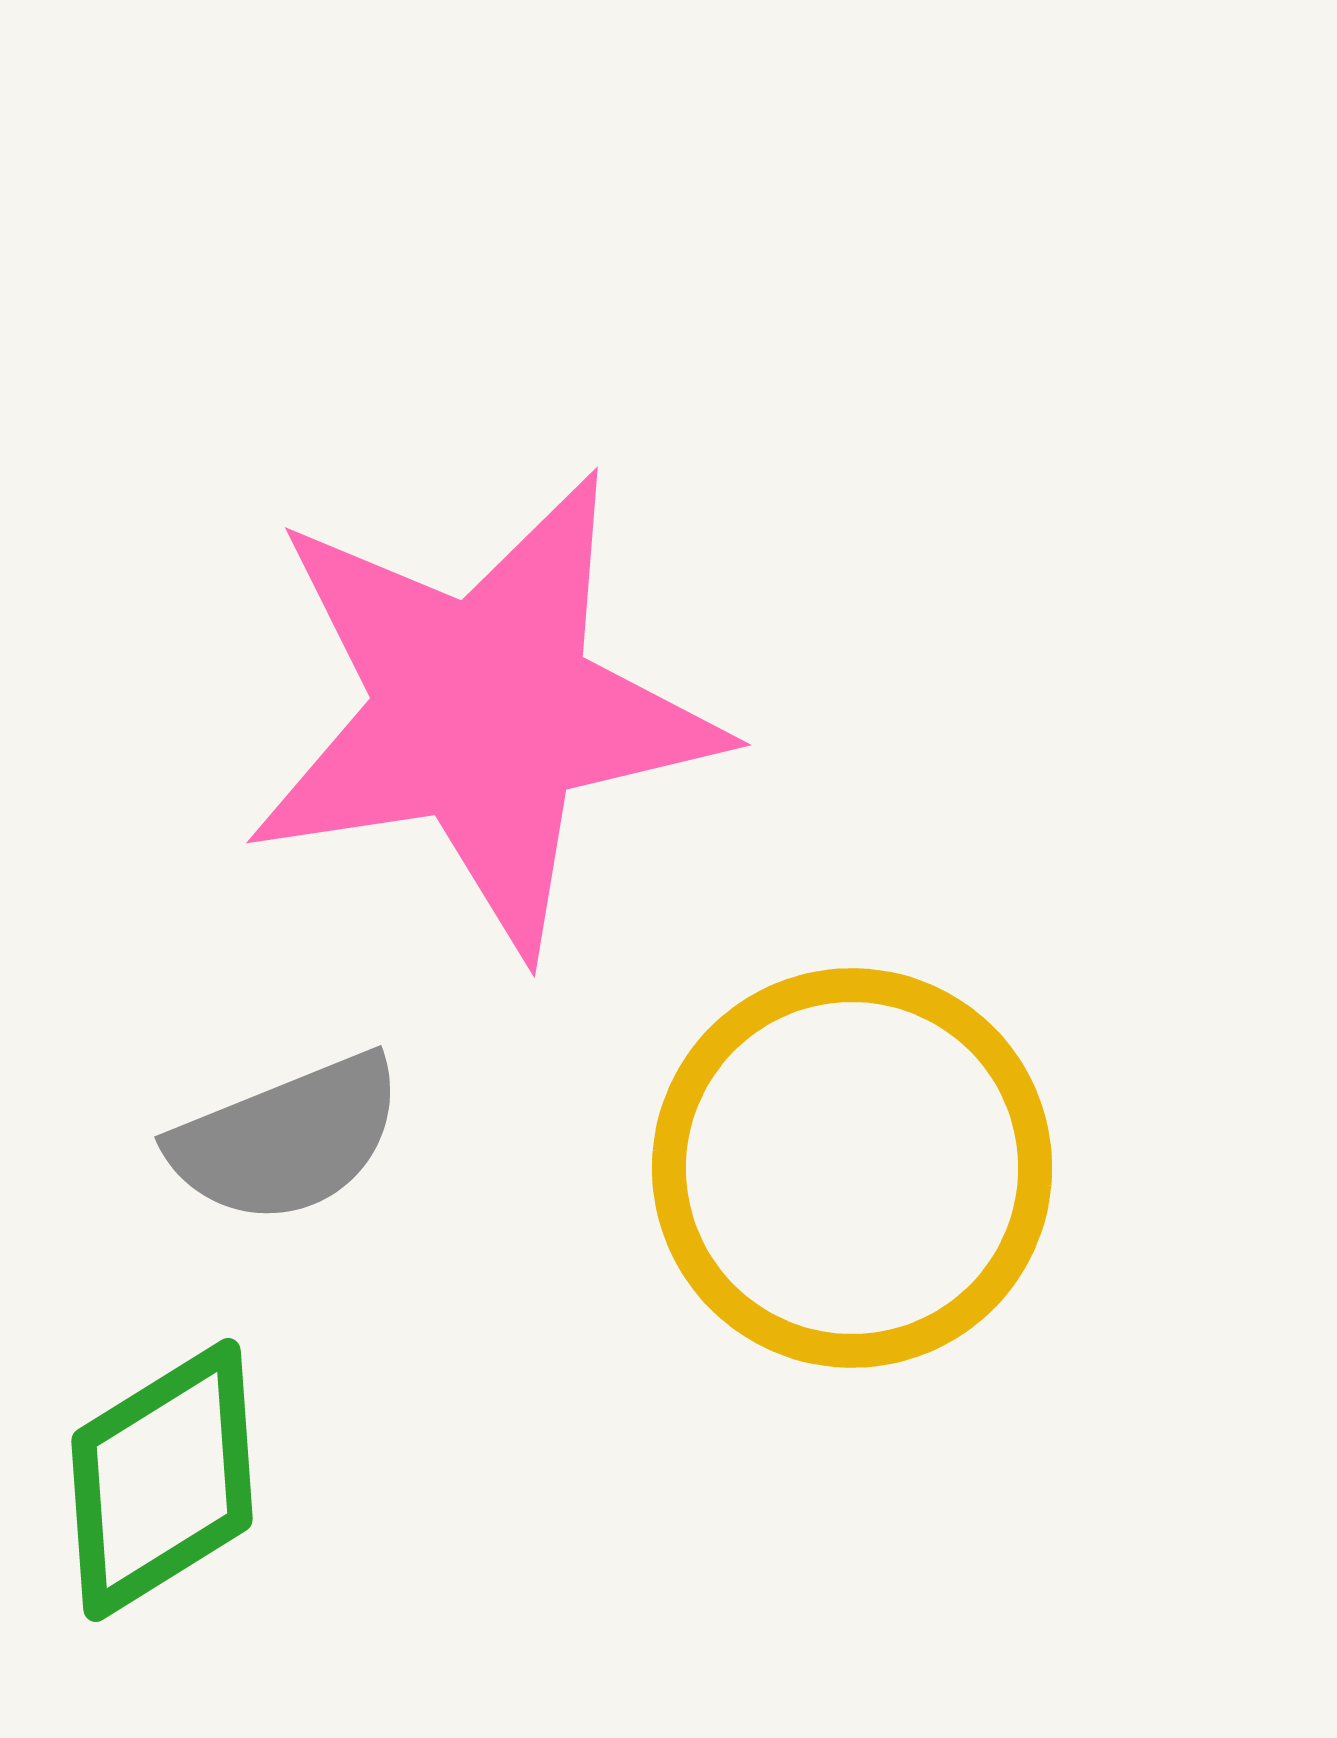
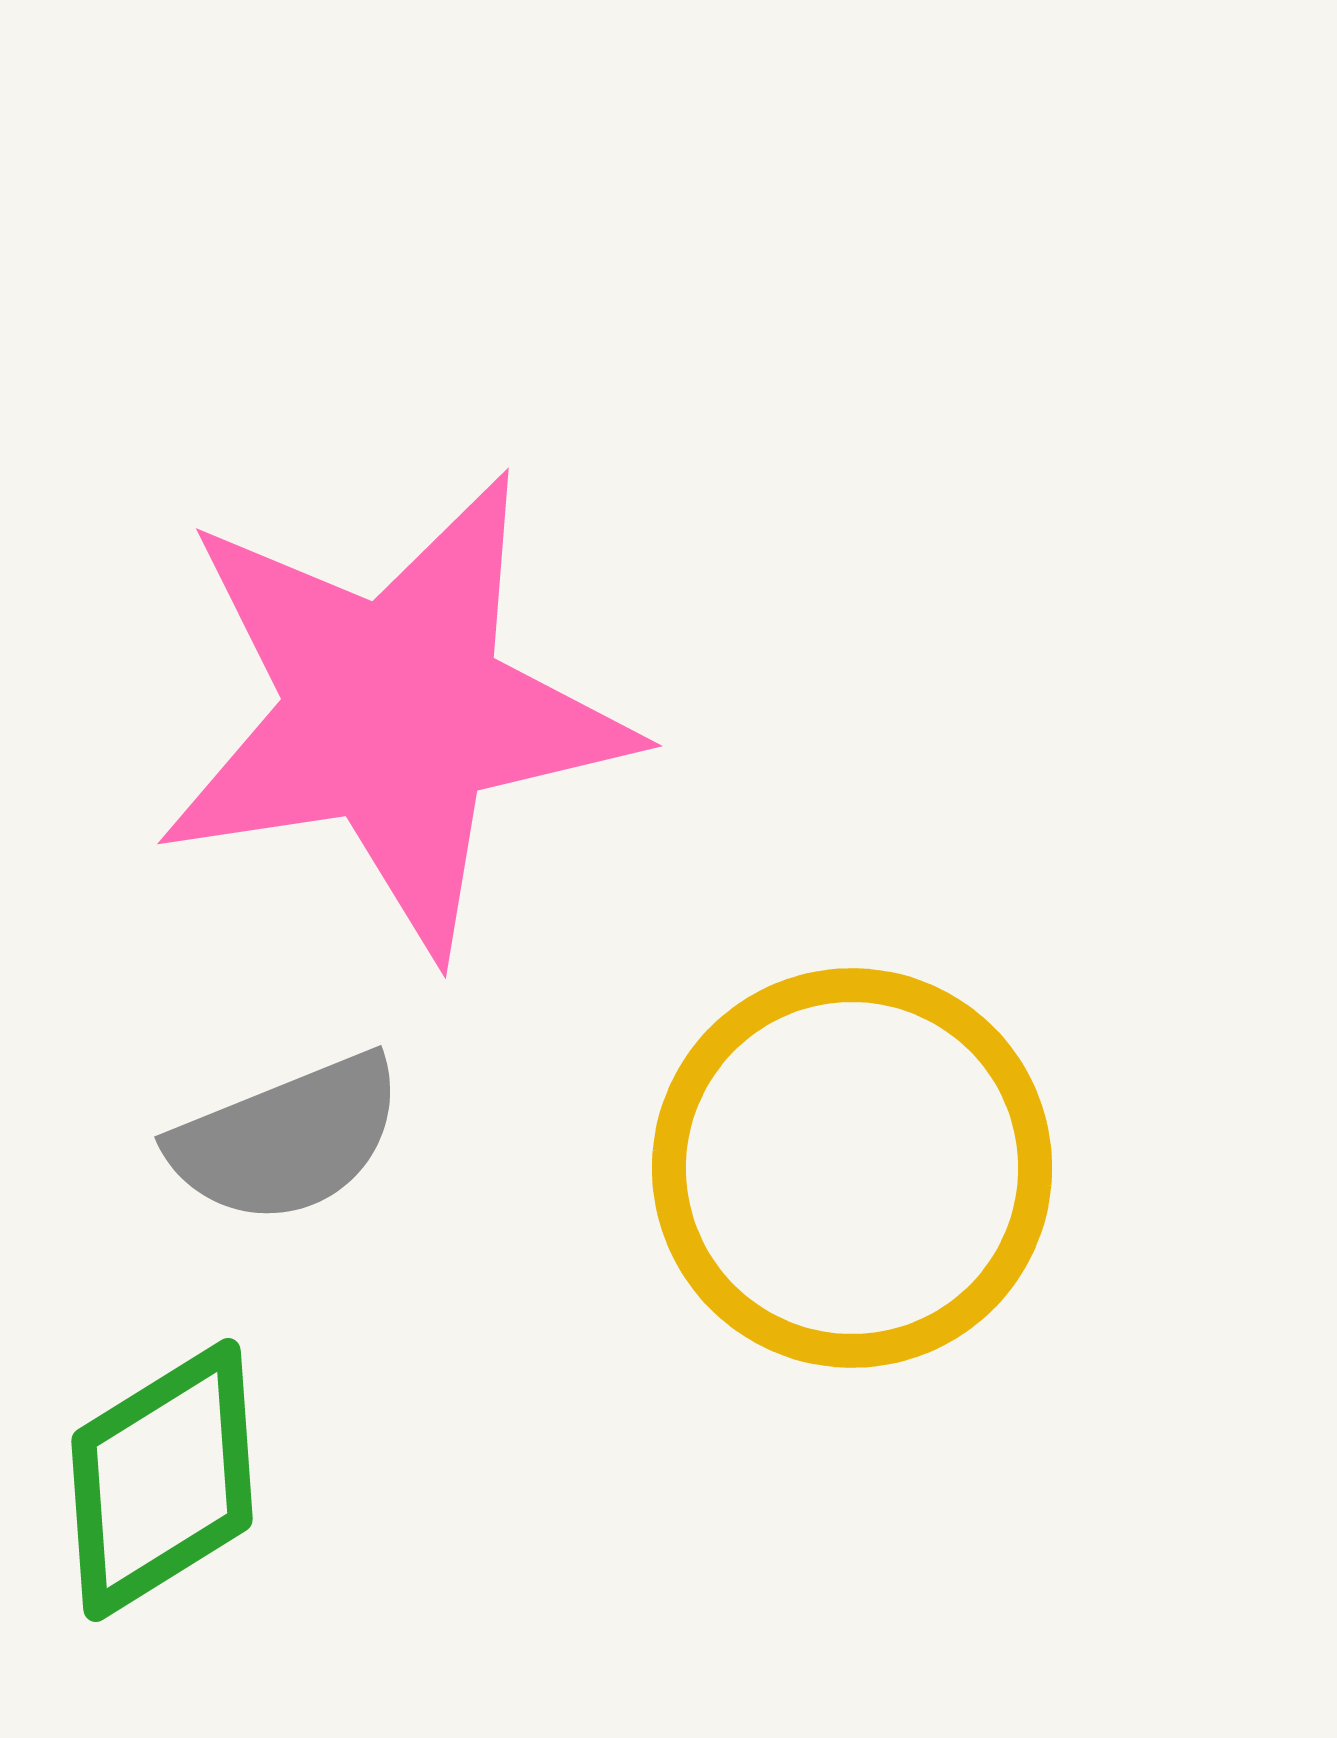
pink star: moved 89 px left, 1 px down
